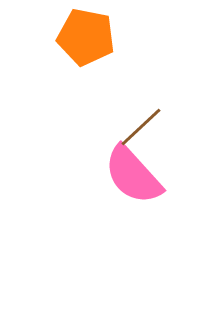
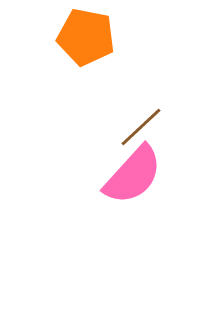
pink semicircle: rotated 96 degrees counterclockwise
